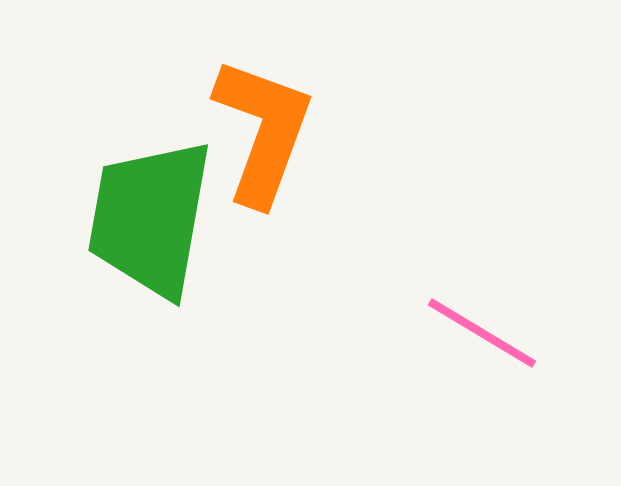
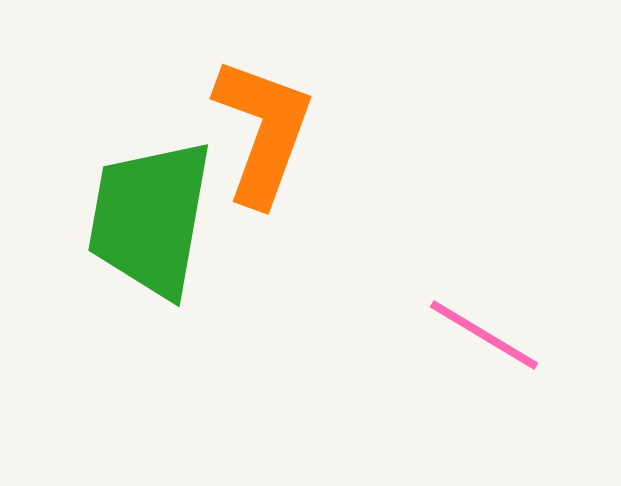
pink line: moved 2 px right, 2 px down
